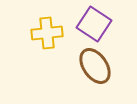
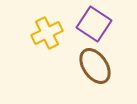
yellow cross: rotated 20 degrees counterclockwise
